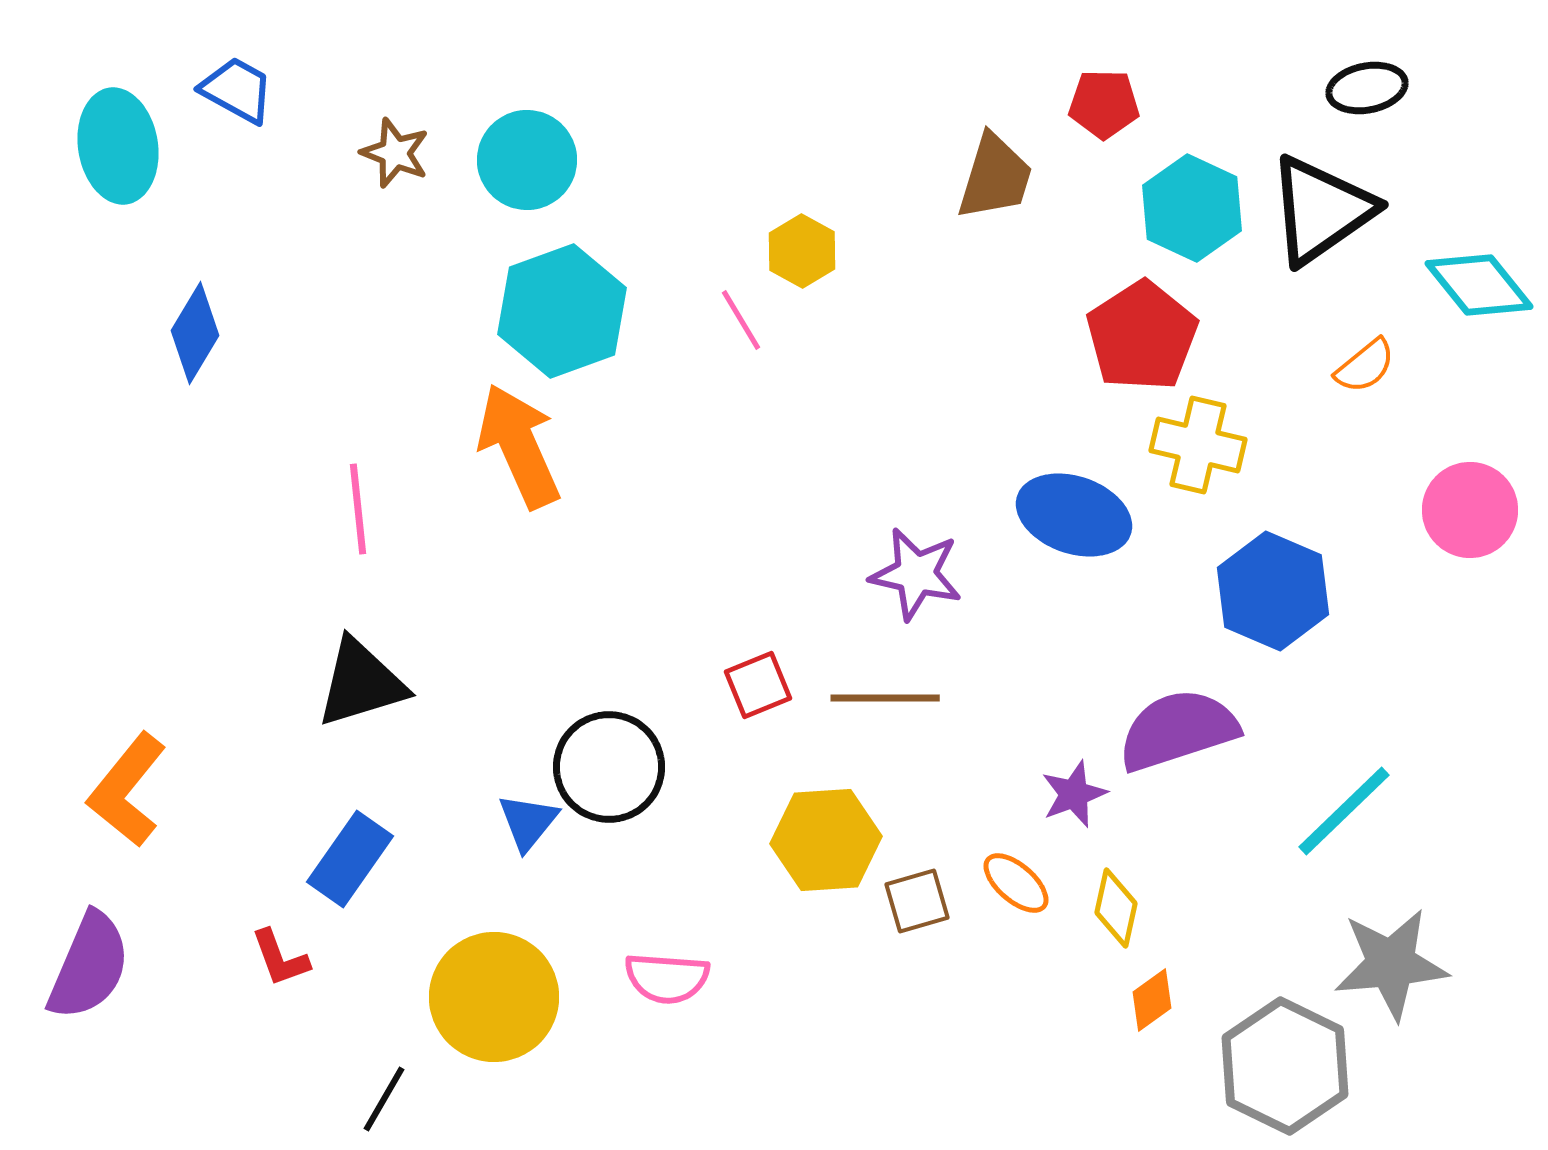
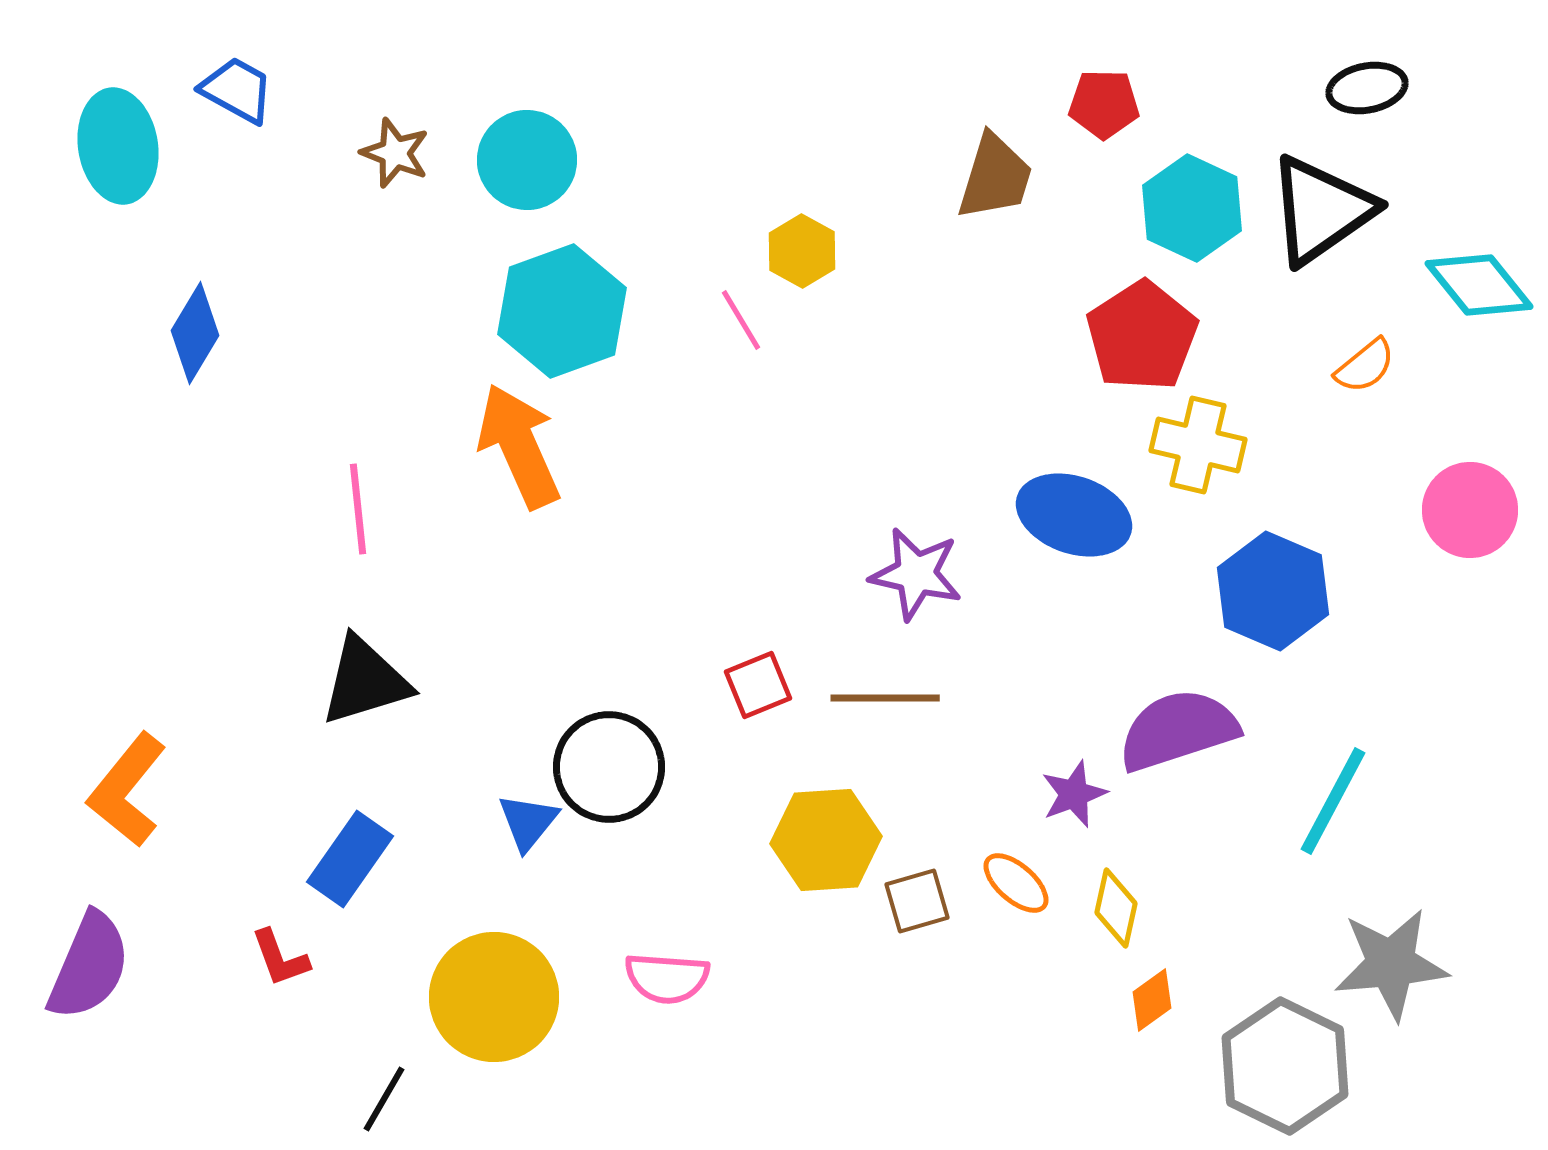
black triangle at (361, 683): moved 4 px right, 2 px up
cyan line at (1344, 811): moved 11 px left, 10 px up; rotated 18 degrees counterclockwise
